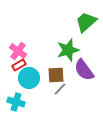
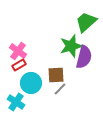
green star: moved 3 px right, 4 px up
purple semicircle: moved 13 px up; rotated 130 degrees counterclockwise
cyan circle: moved 2 px right, 5 px down
cyan cross: rotated 18 degrees clockwise
